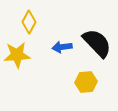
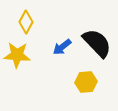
yellow diamond: moved 3 px left
blue arrow: rotated 30 degrees counterclockwise
yellow star: rotated 8 degrees clockwise
